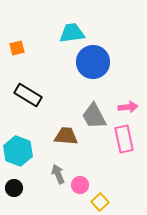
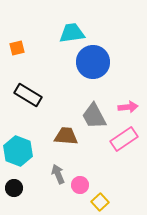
pink rectangle: rotated 68 degrees clockwise
